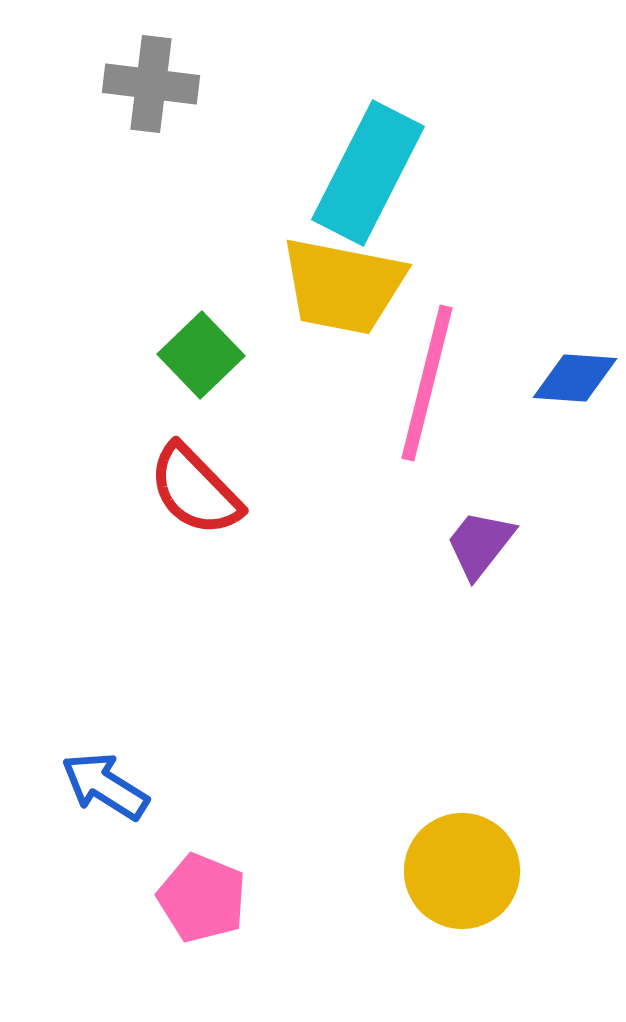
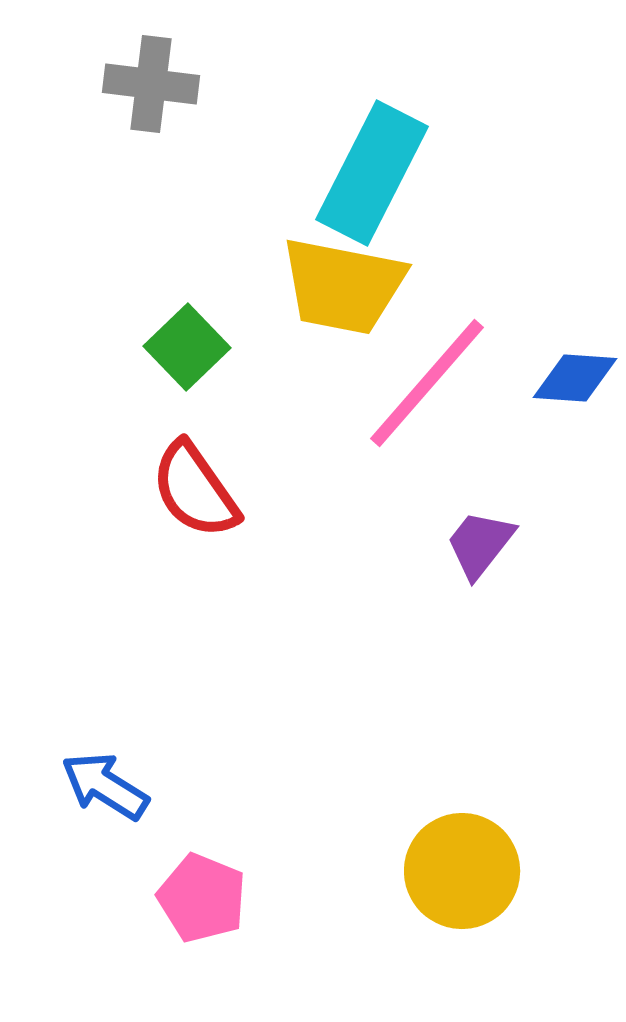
cyan rectangle: moved 4 px right
green square: moved 14 px left, 8 px up
pink line: rotated 27 degrees clockwise
red semicircle: rotated 9 degrees clockwise
